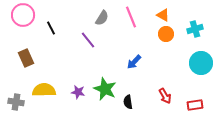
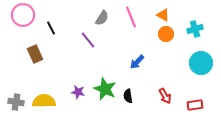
brown rectangle: moved 9 px right, 4 px up
blue arrow: moved 3 px right
yellow semicircle: moved 11 px down
black semicircle: moved 6 px up
